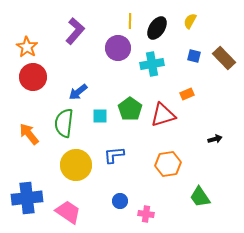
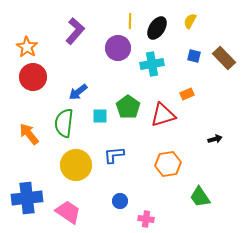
green pentagon: moved 2 px left, 2 px up
pink cross: moved 5 px down
